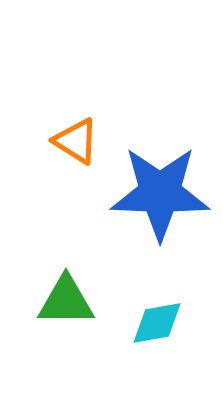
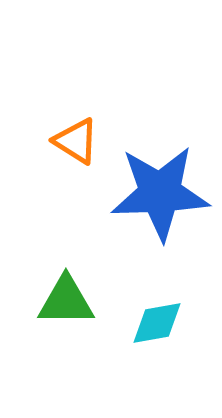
blue star: rotated 4 degrees counterclockwise
